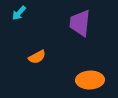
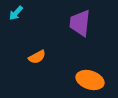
cyan arrow: moved 3 px left
orange ellipse: rotated 20 degrees clockwise
